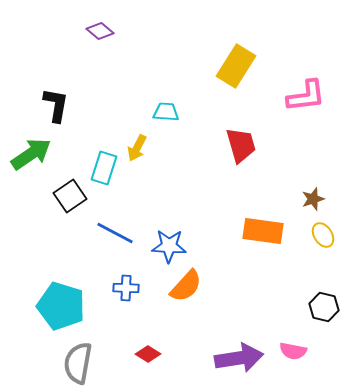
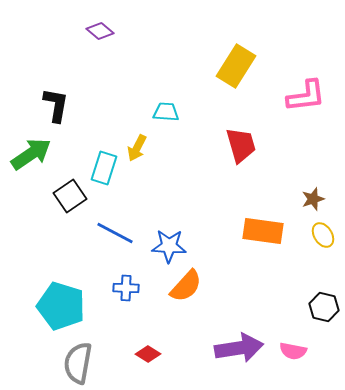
purple arrow: moved 10 px up
